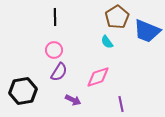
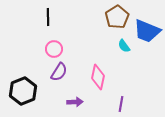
black line: moved 7 px left
cyan semicircle: moved 17 px right, 4 px down
pink circle: moved 1 px up
pink diamond: rotated 60 degrees counterclockwise
black hexagon: rotated 12 degrees counterclockwise
purple arrow: moved 2 px right, 2 px down; rotated 28 degrees counterclockwise
purple line: rotated 21 degrees clockwise
